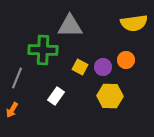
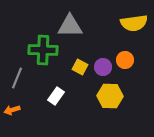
orange circle: moved 1 px left
orange arrow: rotated 42 degrees clockwise
